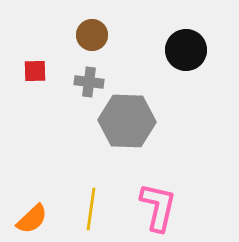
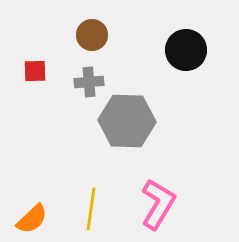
gray cross: rotated 12 degrees counterclockwise
pink L-shape: moved 3 px up; rotated 18 degrees clockwise
